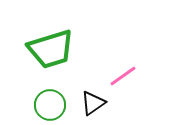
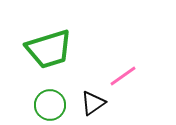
green trapezoid: moved 2 px left
